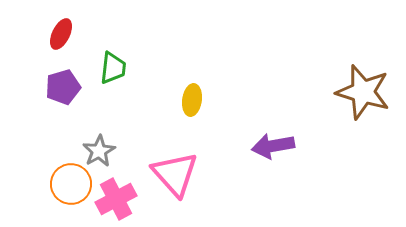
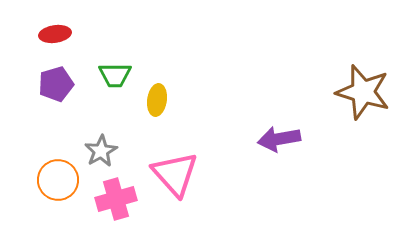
red ellipse: moved 6 px left; rotated 56 degrees clockwise
green trapezoid: moved 2 px right, 7 px down; rotated 84 degrees clockwise
purple pentagon: moved 7 px left, 3 px up
yellow ellipse: moved 35 px left
purple arrow: moved 6 px right, 7 px up
gray star: moved 2 px right
orange circle: moved 13 px left, 4 px up
pink cross: rotated 12 degrees clockwise
